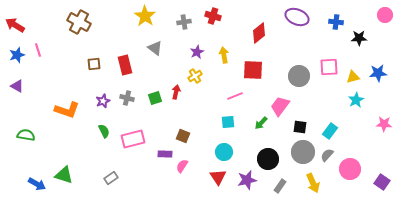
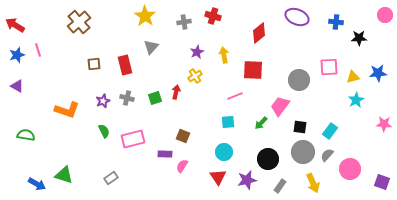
brown cross at (79, 22): rotated 20 degrees clockwise
gray triangle at (155, 48): moved 4 px left, 1 px up; rotated 35 degrees clockwise
gray circle at (299, 76): moved 4 px down
purple square at (382, 182): rotated 14 degrees counterclockwise
